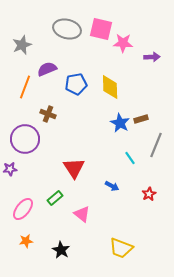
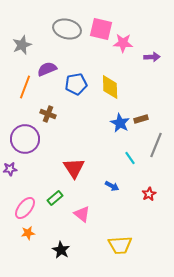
pink ellipse: moved 2 px right, 1 px up
orange star: moved 2 px right, 8 px up
yellow trapezoid: moved 1 px left, 3 px up; rotated 25 degrees counterclockwise
